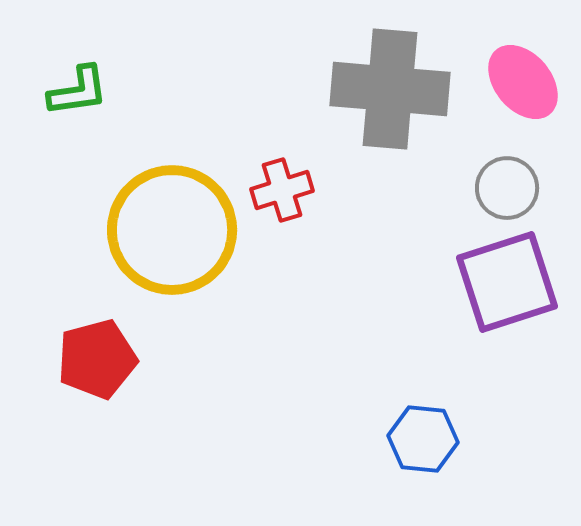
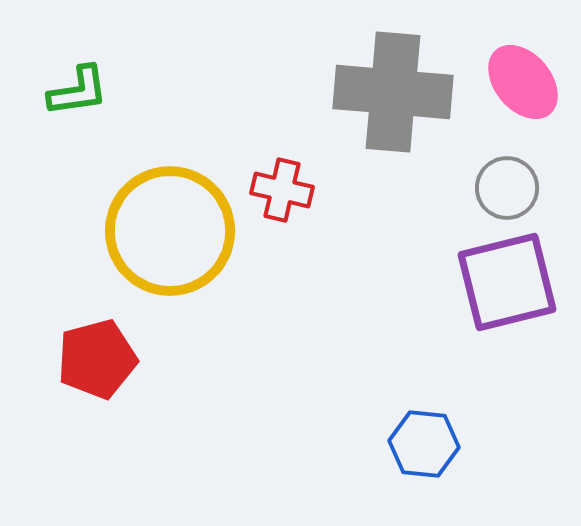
gray cross: moved 3 px right, 3 px down
red cross: rotated 30 degrees clockwise
yellow circle: moved 2 px left, 1 px down
purple square: rotated 4 degrees clockwise
blue hexagon: moved 1 px right, 5 px down
